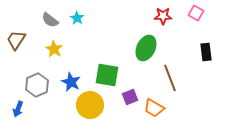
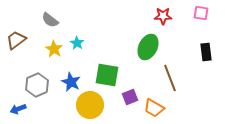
pink square: moved 5 px right; rotated 21 degrees counterclockwise
cyan star: moved 25 px down
brown trapezoid: rotated 20 degrees clockwise
green ellipse: moved 2 px right, 1 px up
blue arrow: rotated 49 degrees clockwise
